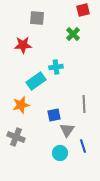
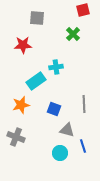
blue square: moved 6 px up; rotated 32 degrees clockwise
gray triangle: rotated 49 degrees counterclockwise
